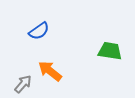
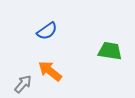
blue semicircle: moved 8 px right
